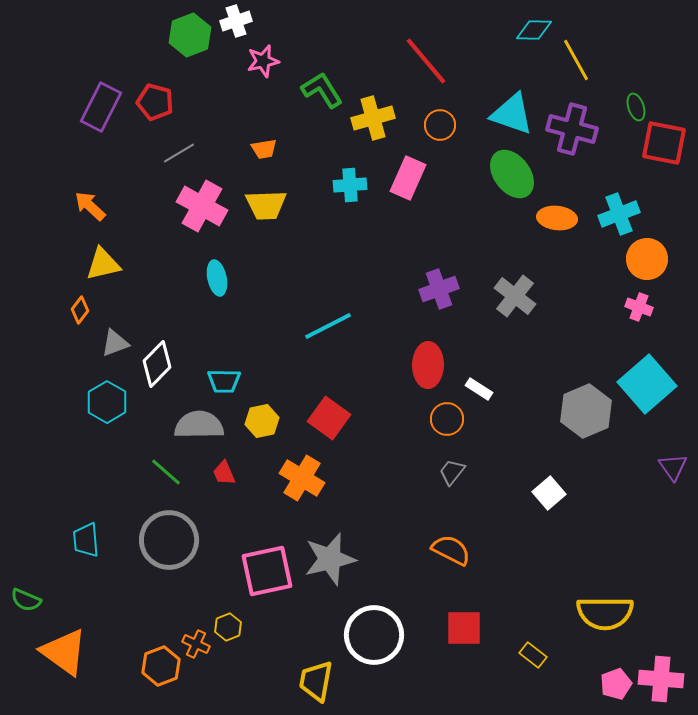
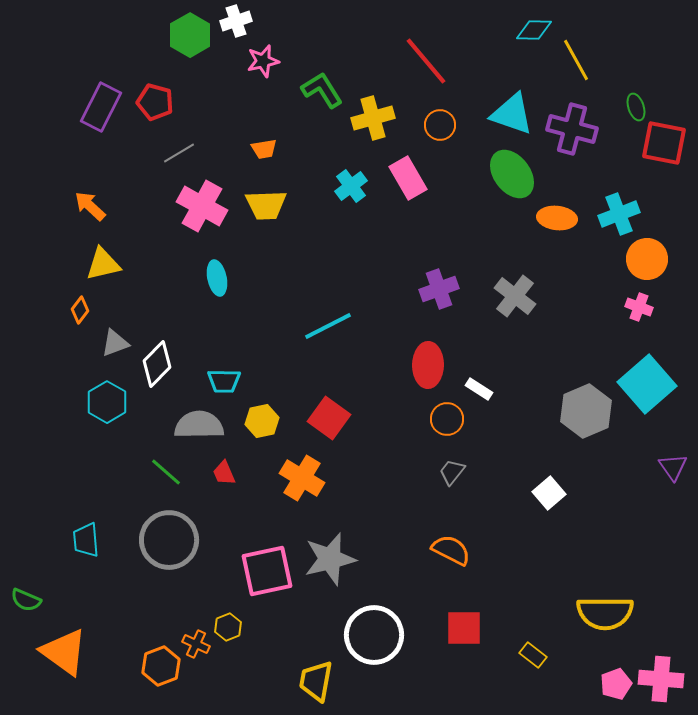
green hexagon at (190, 35): rotated 9 degrees counterclockwise
pink rectangle at (408, 178): rotated 54 degrees counterclockwise
cyan cross at (350, 185): moved 1 px right, 1 px down; rotated 32 degrees counterclockwise
